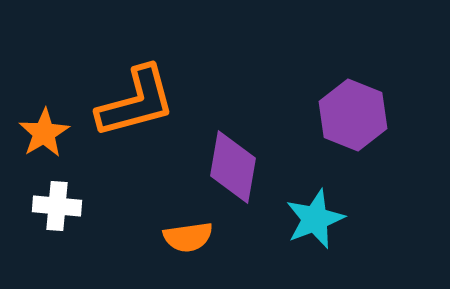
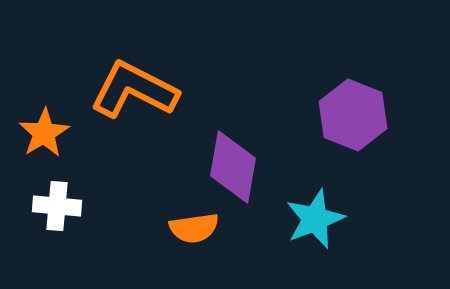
orange L-shape: moved 2 px left, 12 px up; rotated 138 degrees counterclockwise
orange semicircle: moved 6 px right, 9 px up
